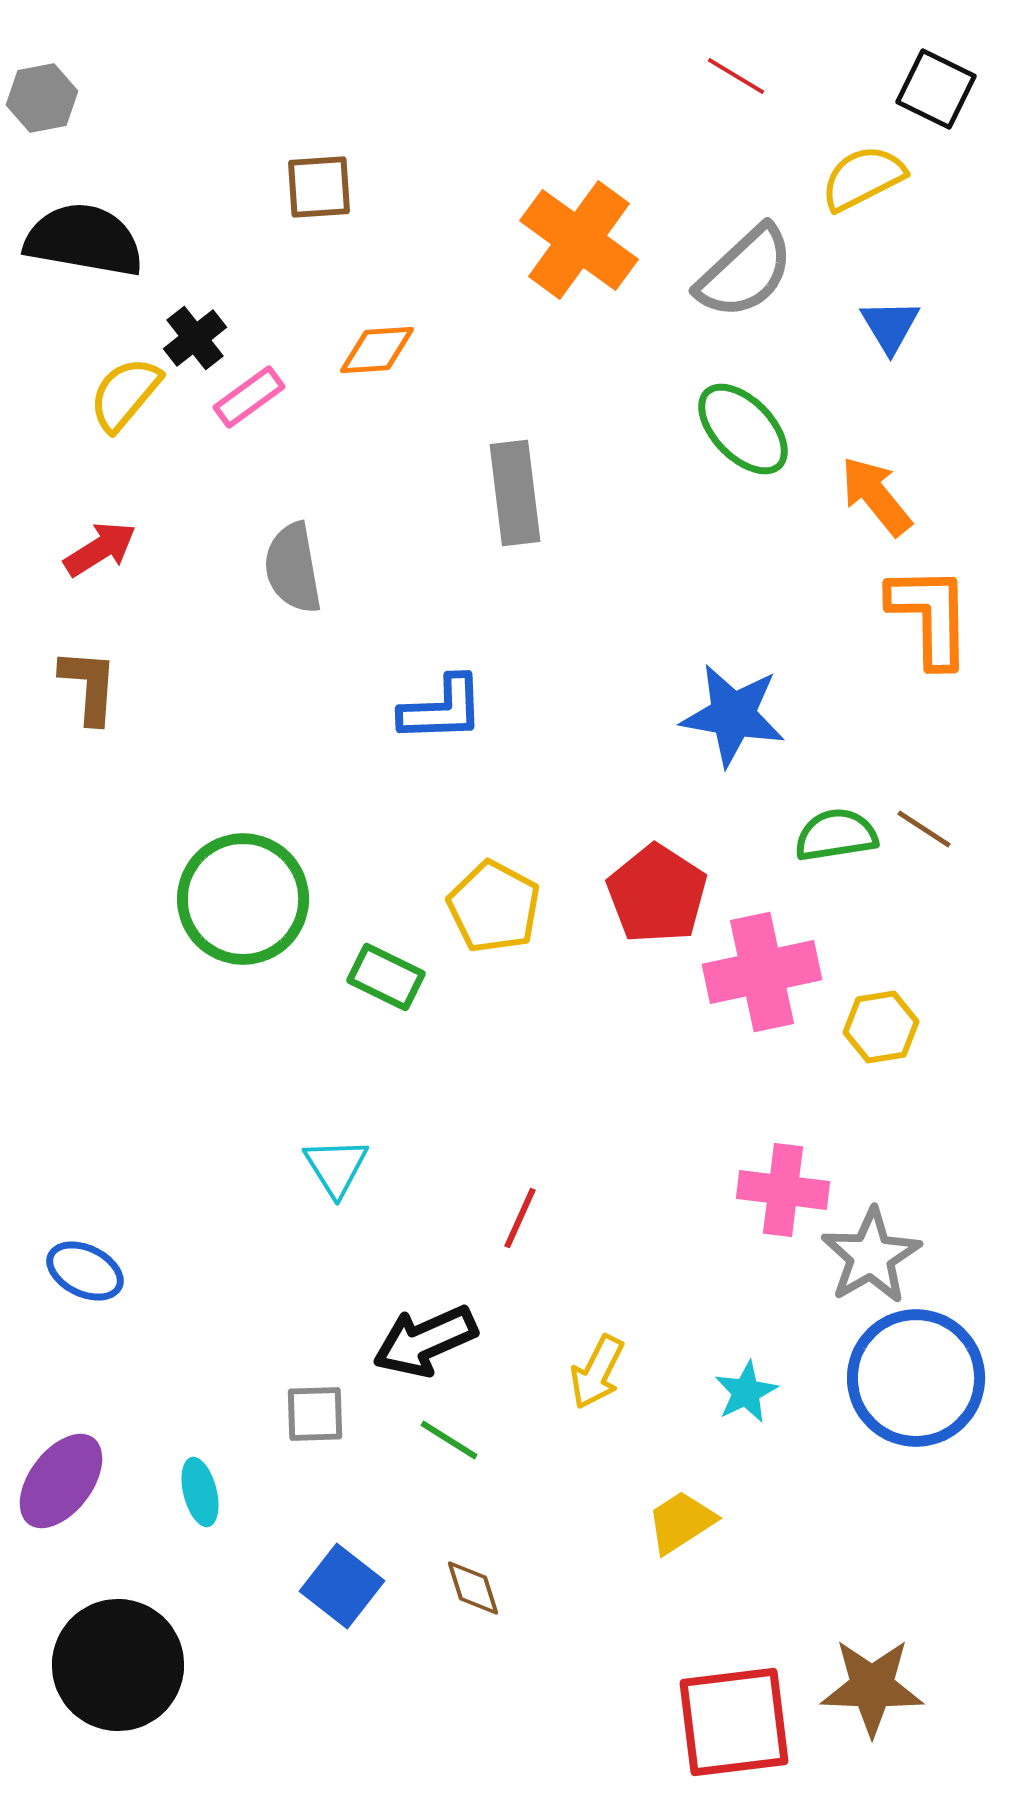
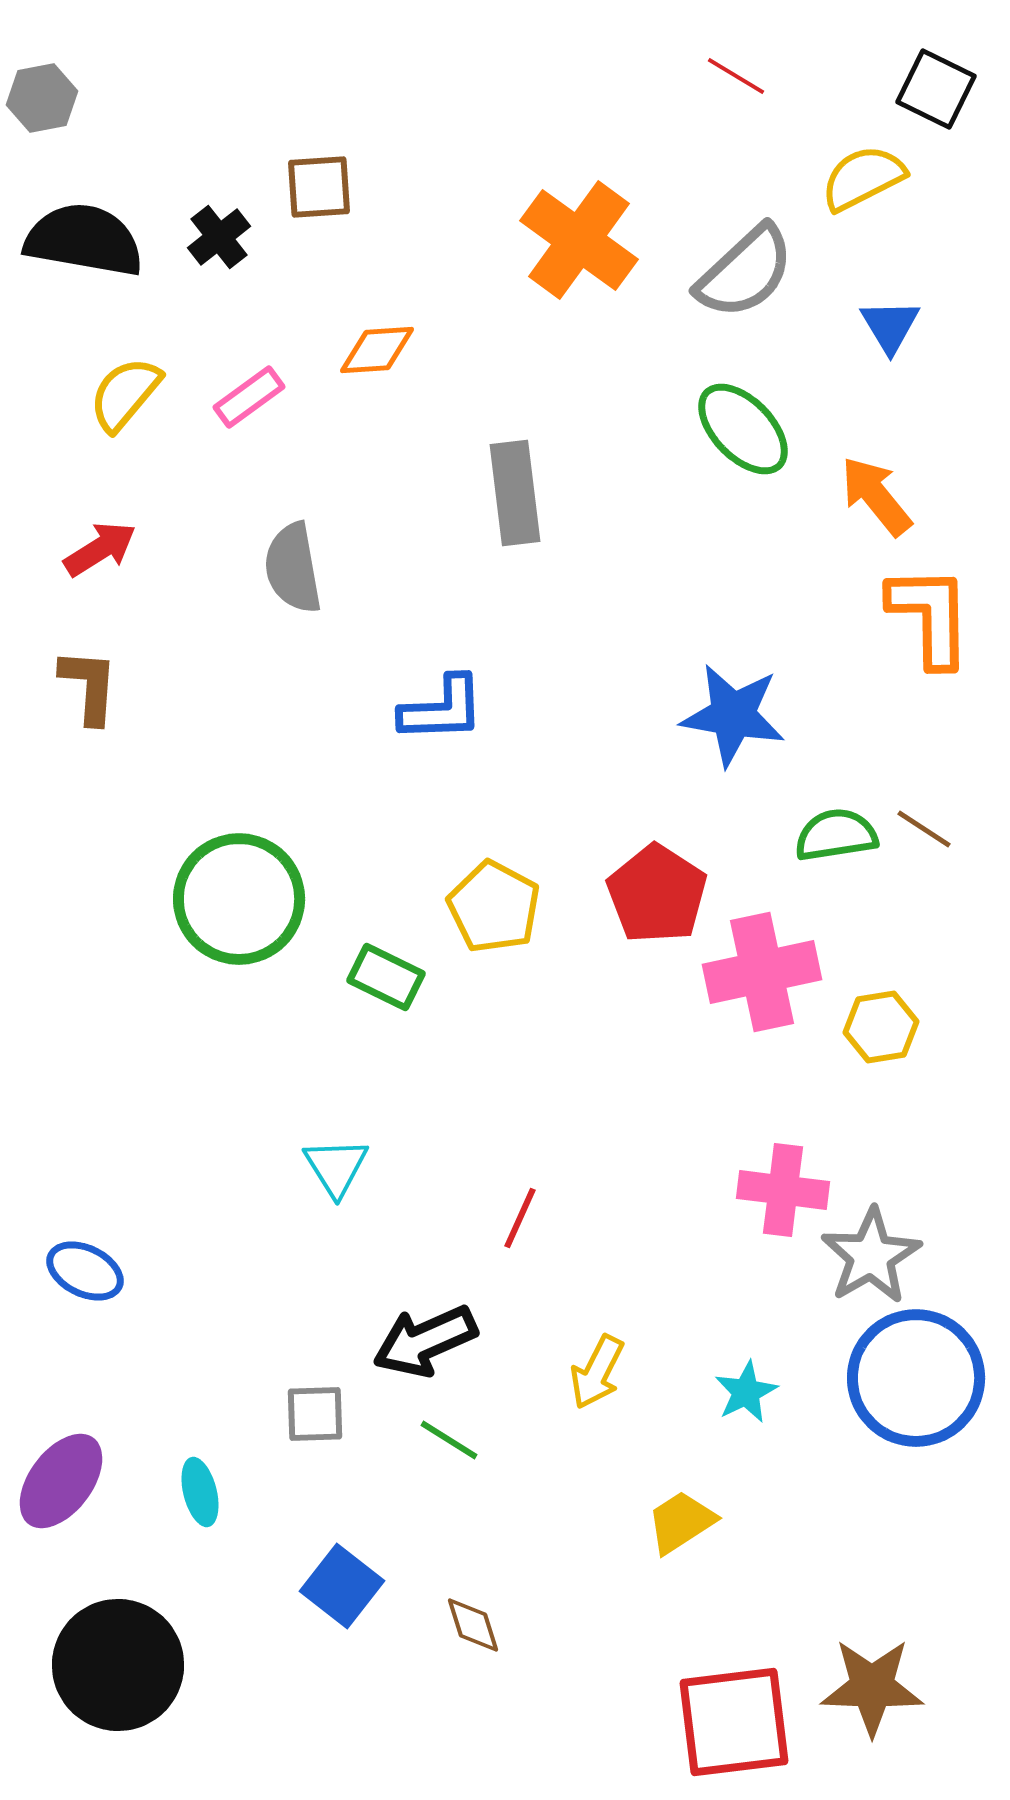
black cross at (195, 338): moved 24 px right, 101 px up
green circle at (243, 899): moved 4 px left
brown diamond at (473, 1588): moved 37 px down
